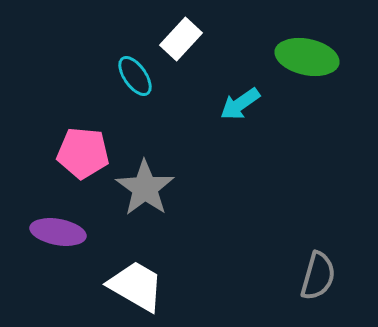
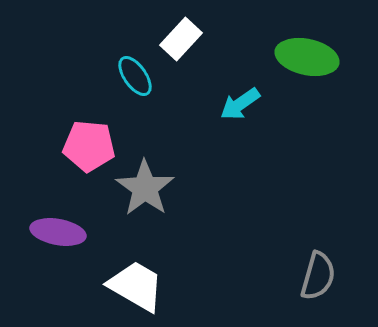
pink pentagon: moved 6 px right, 7 px up
